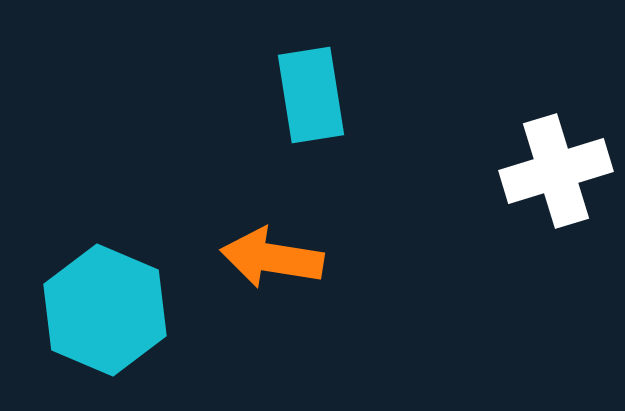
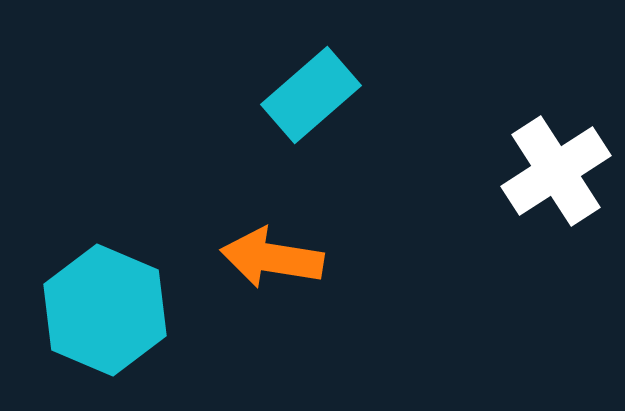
cyan rectangle: rotated 58 degrees clockwise
white cross: rotated 16 degrees counterclockwise
